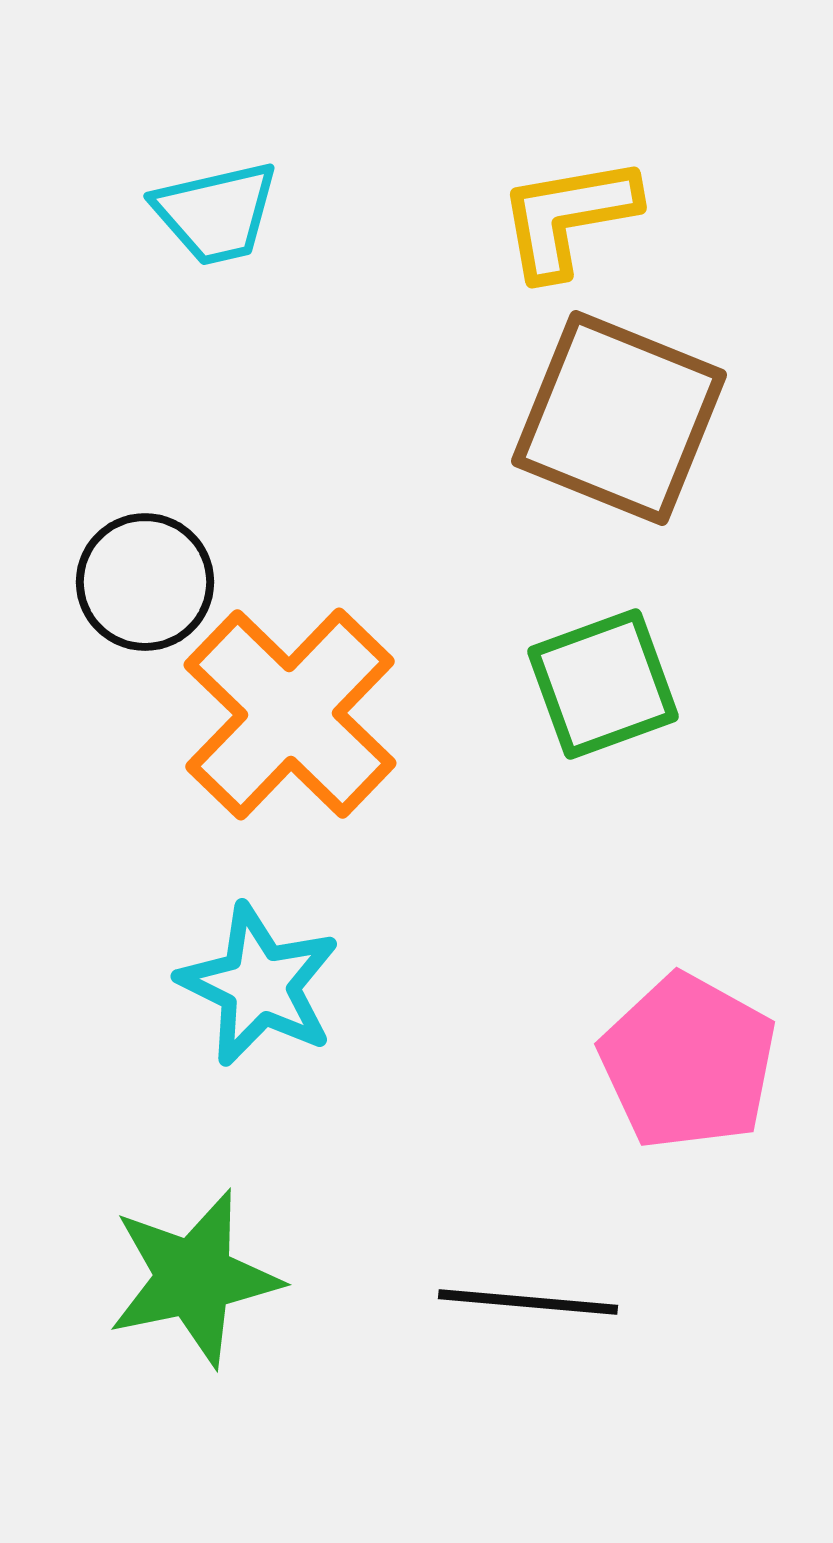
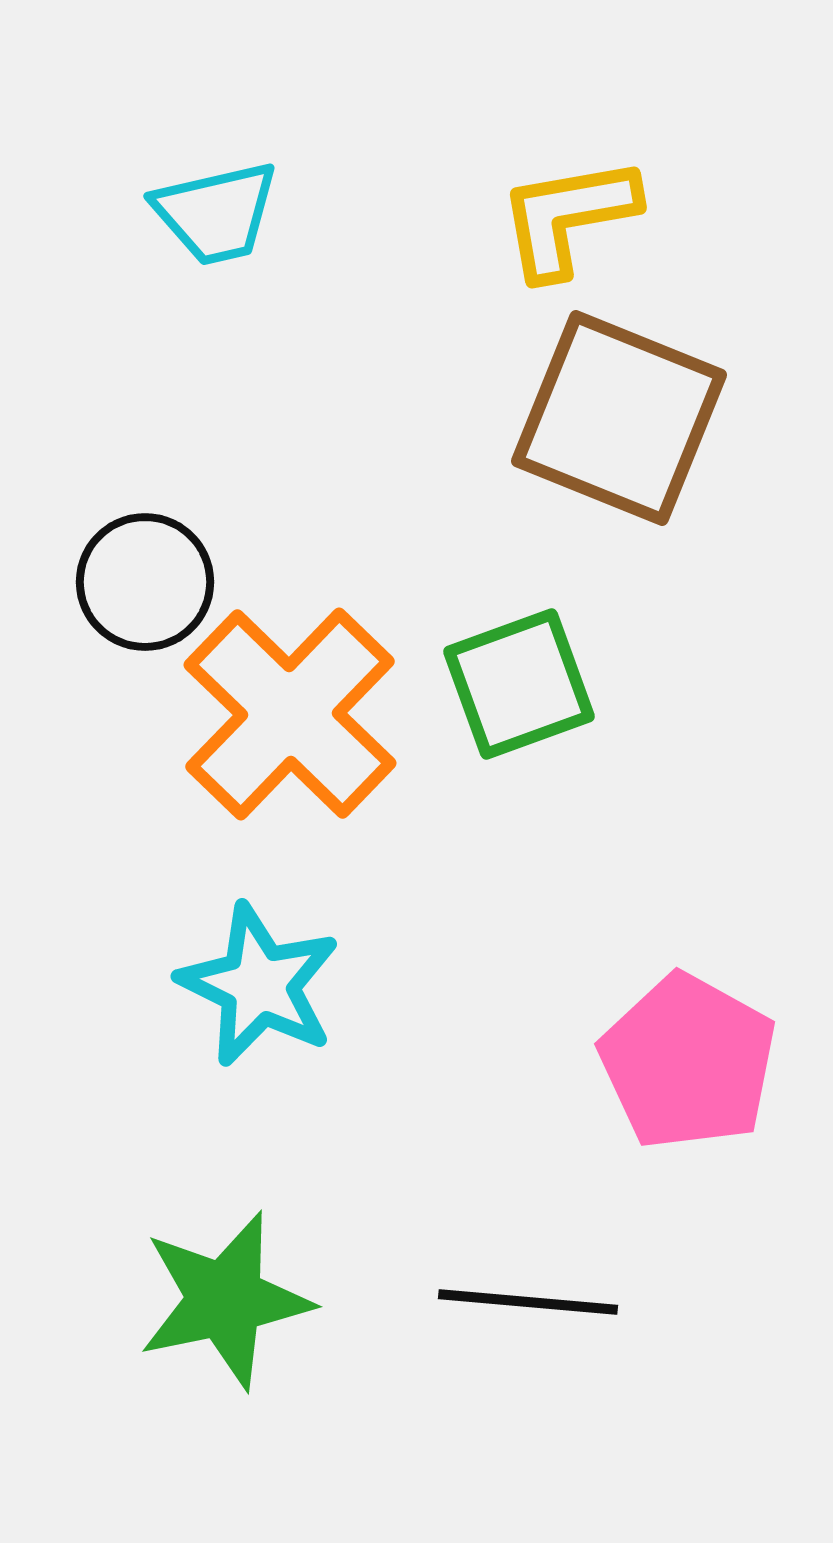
green square: moved 84 px left
green star: moved 31 px right, 22 px down
